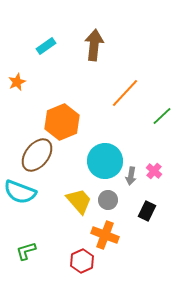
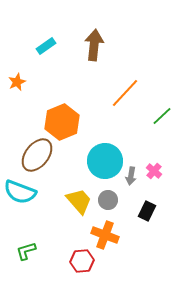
red hexagon: rotated 20 degrees clockwise
